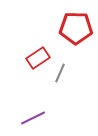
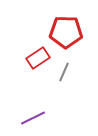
red pentagon: moved 10 px left, 4 px down
gray line: moved 4 px right, 1 px up
